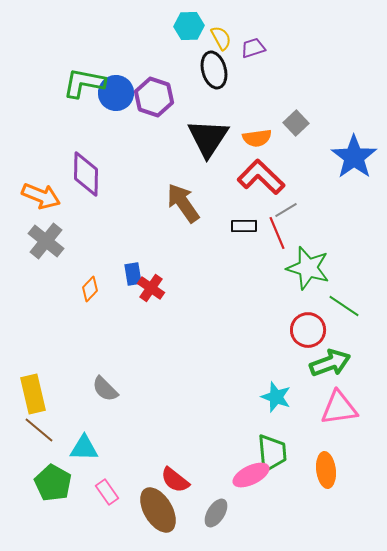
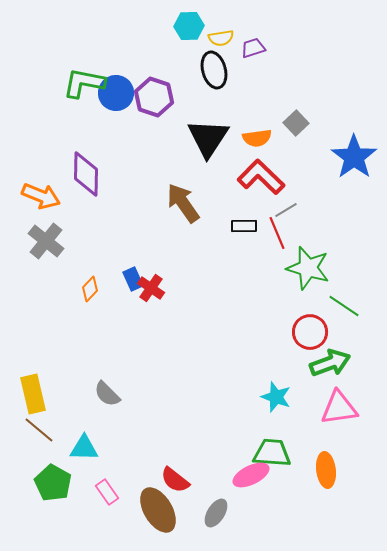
yellow semicircle: rotated 110 degrees clockwise
blue rectangle: moved 5 px down; rotated 15 degrees counterclockwise
red circle: moved 2 px right, 2 px down
gray semicircle: moved 2 px right, 5 px down
green trapezoid: rotated 81 degrees counterclockwise
